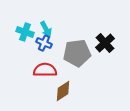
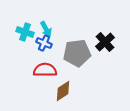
black cross: moved 1 px up
